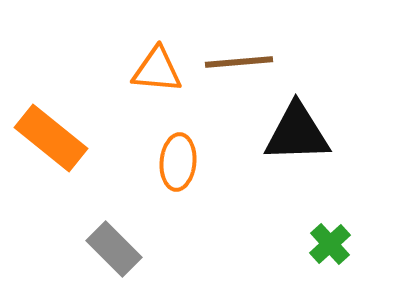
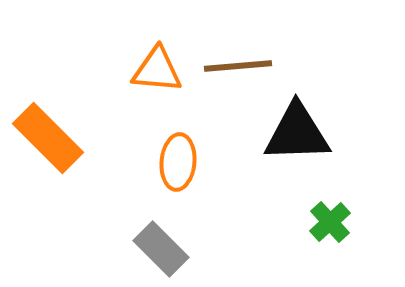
brown line: moved 1 px left, 4 px down
orange rectangle: moved 3 px left; rotated 6 degrees clockwise
green cross: moved 22 px up
gray rectangle: moved 47 px right
